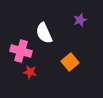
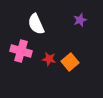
white semicircle: moved 8 px left, 9 px up
red star: moved 19 px right, 13 px up
